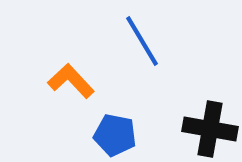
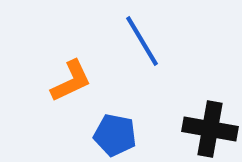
orange L-shape: rotated 108 degrees clockwise
